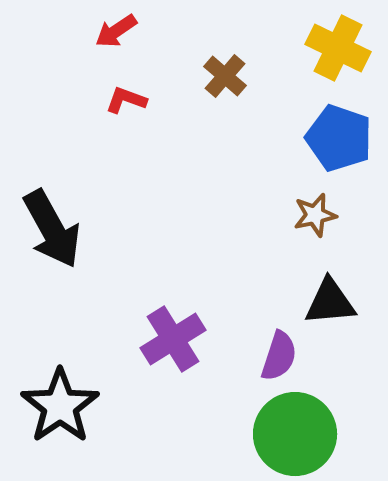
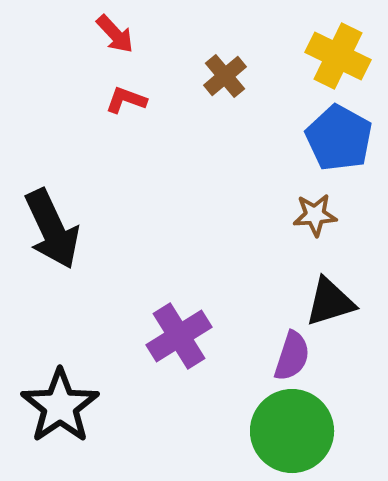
red arrow: moved 1 px left, 3 px down; rotated 99 degrees counterclockwise
yellow cross: moved 8 px down
brown cross: rotated 9 degrees clockwise
blue pentagon: rotated 10 degrees clockwise
brown star: rotated 9 degrees clockwise
black arrow: rotated 4 degrees clockwise
black triangle: rotated 12 degrees counterclockwise
purple cross: moved 6 px right, 3 px up
purple semicircle: moved 13 px right
green circle: moved 3 px left, 3 px up
